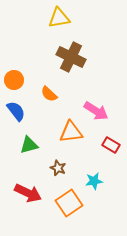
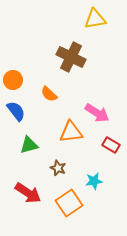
yellow triangle: moved 36 px right, 1 px down
orange circle: moved 1 px left
pink arrow: moved 1 px right, 2 px down
red arrow: rotated 8 degrees clockwise
